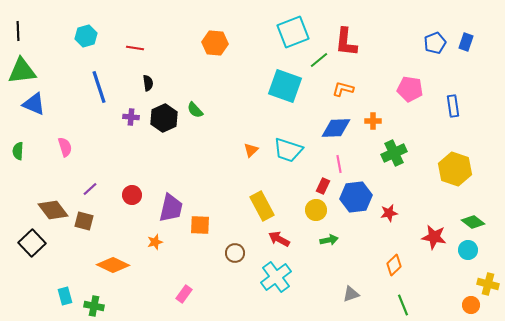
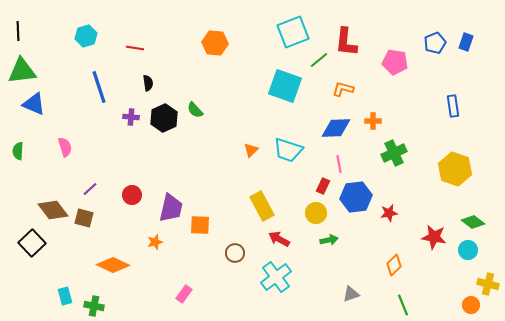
pink pentagon at (410, 89): moved 15 px left, 27 px up
yellow circle at (316, 210): moved 3 px down
brown square at (84, 221): moved 3 px up
